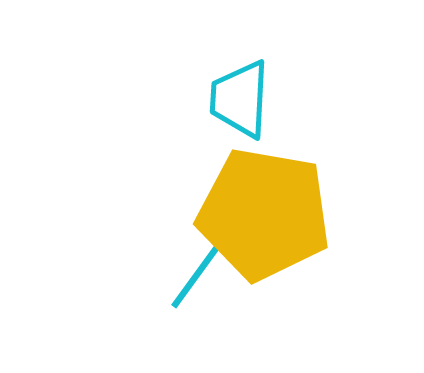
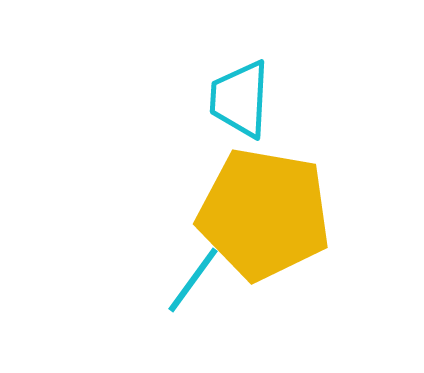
cyan line: moved 3 px left, 4 px down
